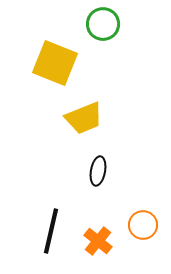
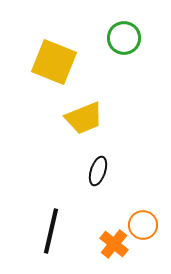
green circle: moved 21 px right, 14 px down
yellow square: moved 1 px left, 1 px up
black ellipse: rotated 8 degrees clockwise
orange cross: moved 16 px right, 3 px down
